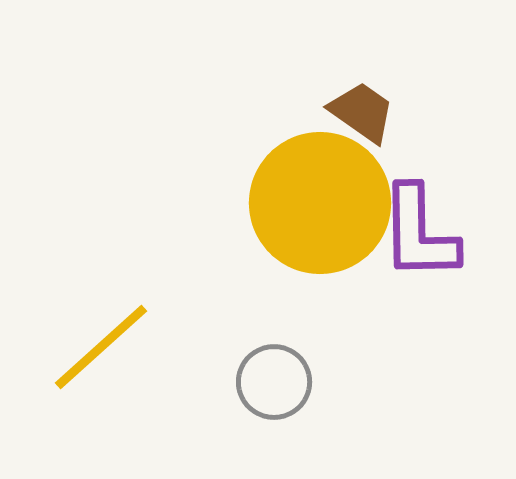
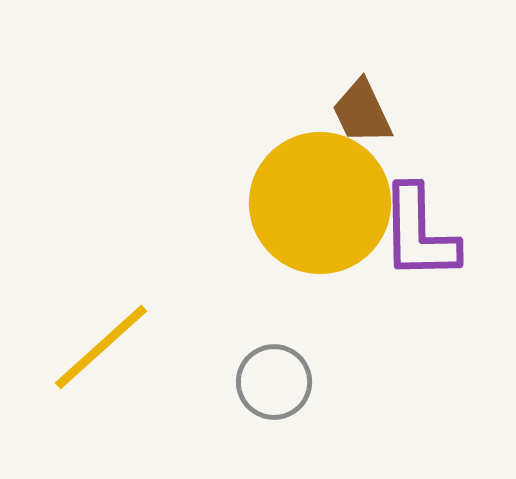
brown trapezoid: rotated 150 degrees counterclockwise
